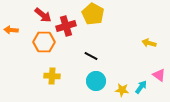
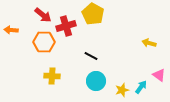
yellow star: rotated 24 degrees counterclockwise
